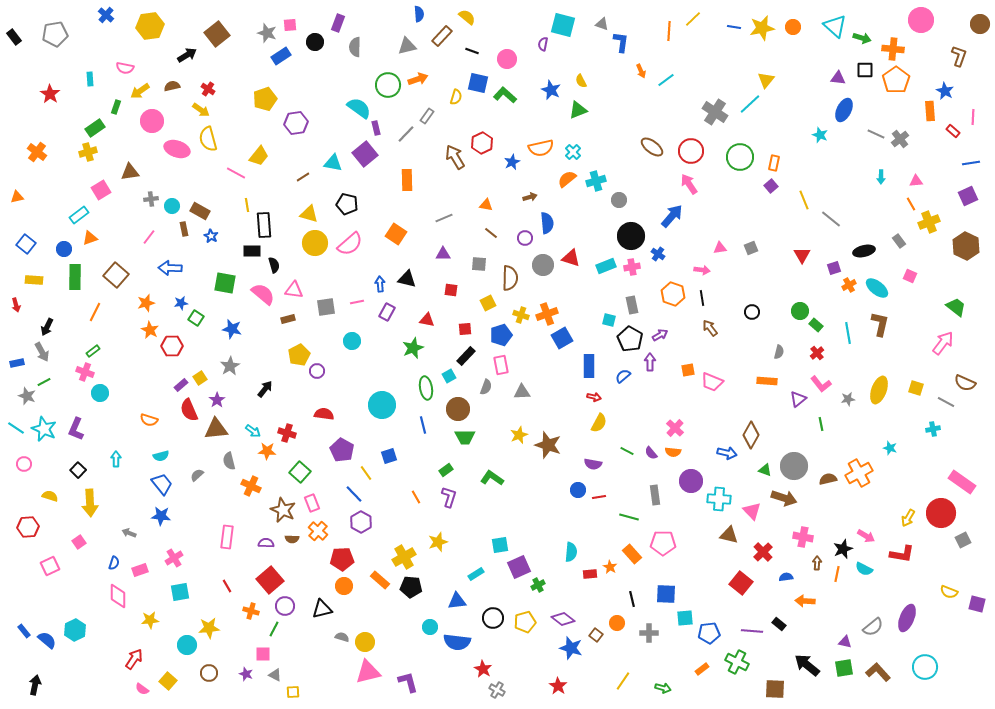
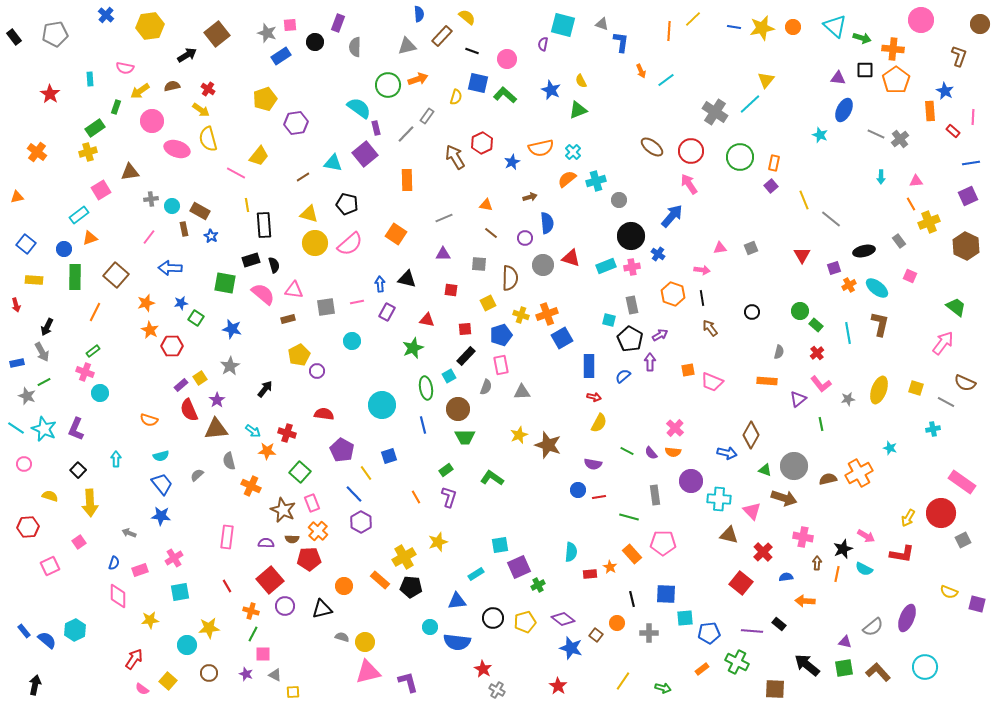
black rectangle at (252, 251): moved 1 px left, 9 px down; rotated 18 degrees counterclockwise
red pentagon at (342, 559): moved 33 px left
green line at (274, 629): moved 21 px left, 5 px down
